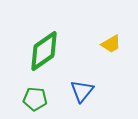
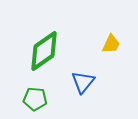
yellow trapezoid: rotated 35 degrees counterclockwise
blue triangle: moved 1 px right, 9 px up
